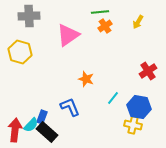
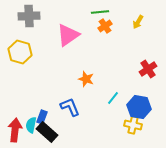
red cross: moved 2 px up
cyan semicircle: rotated 147 degrees clockwise
